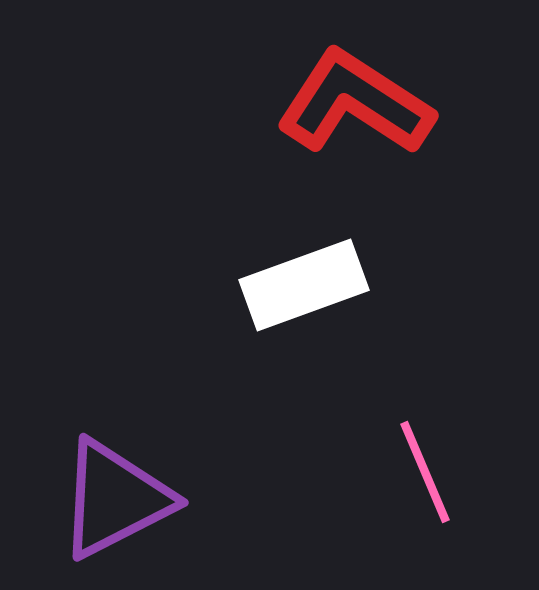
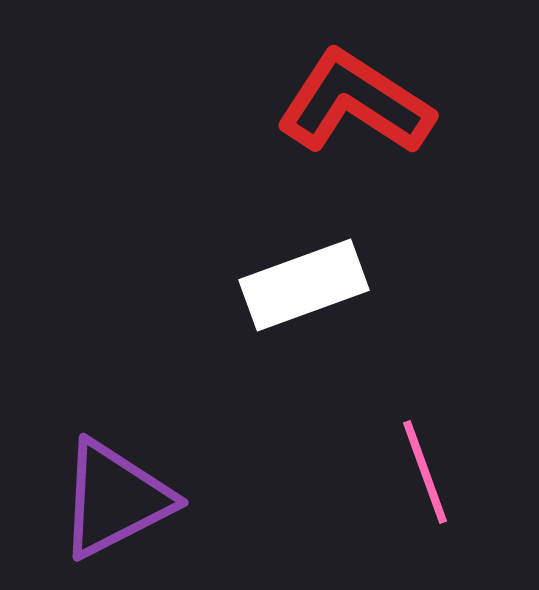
pink line: rotated 3 degrees clockwise
